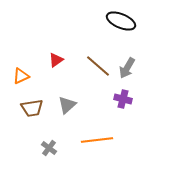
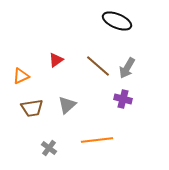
black ellipse: moved 4 px left
